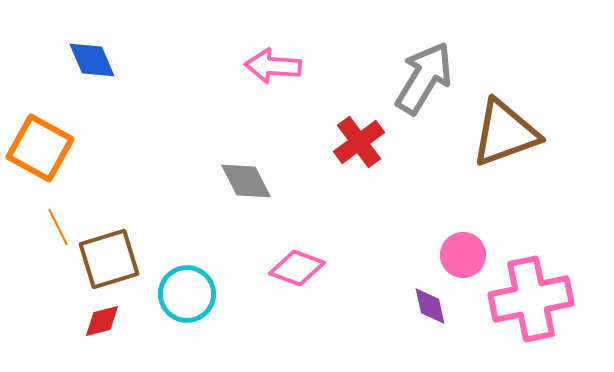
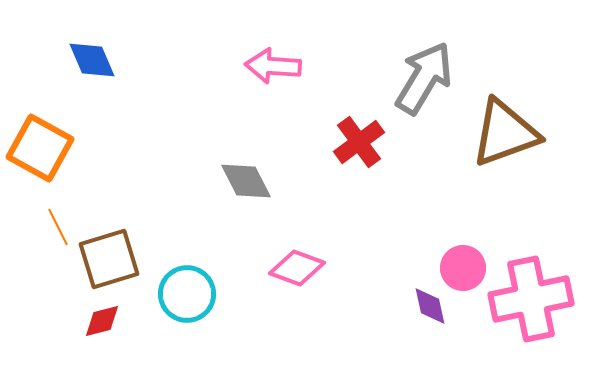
pink circle: moved 13 px down
